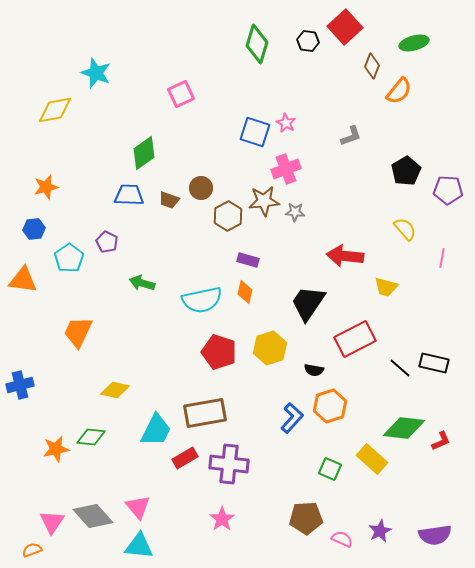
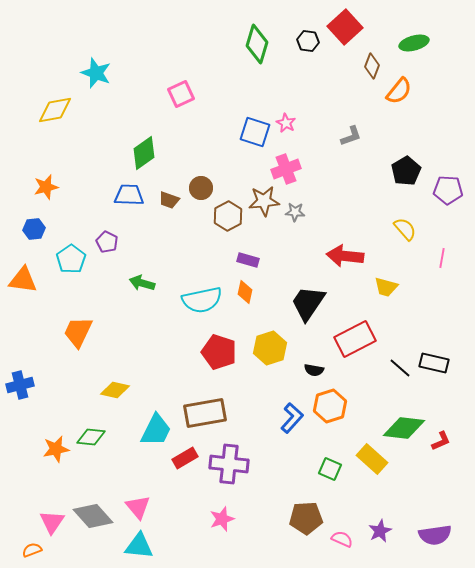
cyan pentagon at (69, 258): moved 2 px right, 1 px down
pink star at (222, 519): rotated 15 degrees clockwise
